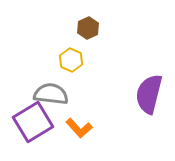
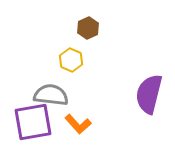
gray semicircle: moved 1 px down
purple square: rotated 21 degrees clockwise
orange L-shape: moved 1 px left, 4 px up
